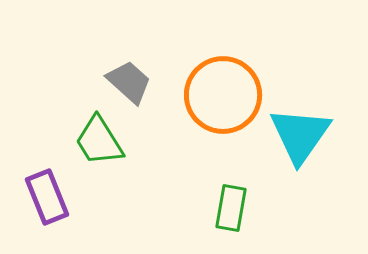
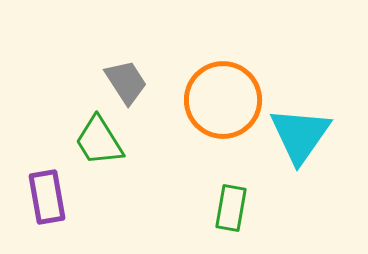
gray trapezoid: moved 3 px left; rotated 15 degrees clockwise
orange circle: moved 5 px down
purple rectangle: rotated 12 degrees clockwise
